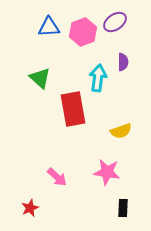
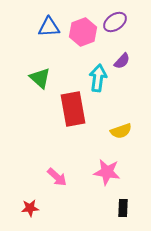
purple semicircle: moved 1 px left, 1 px up; rotated 42 degrees clockwise
red star: rotated 18 degrees clockwise
